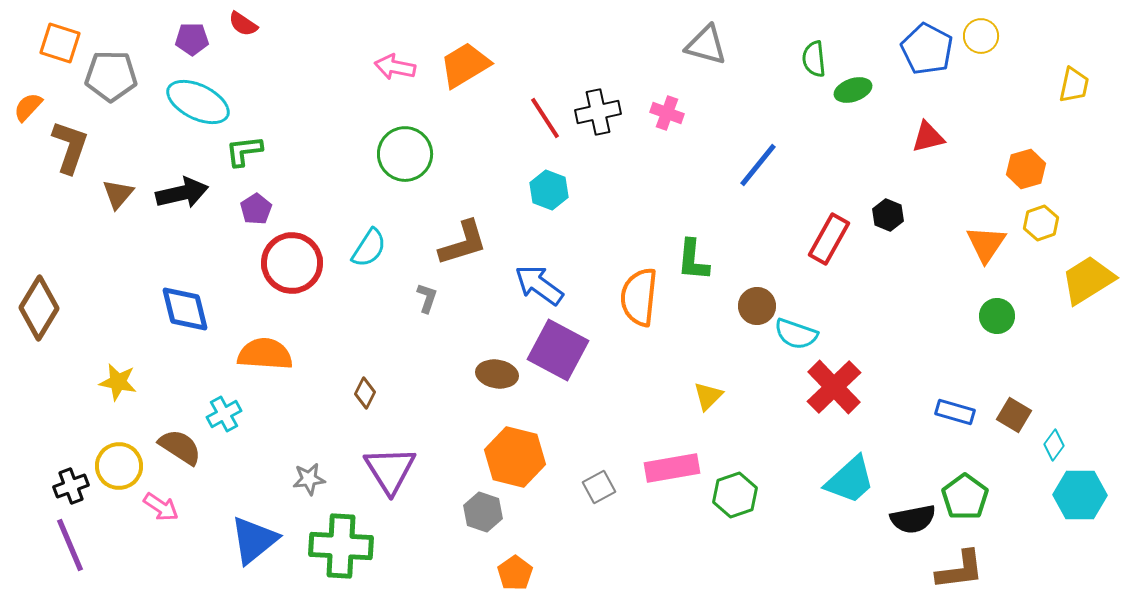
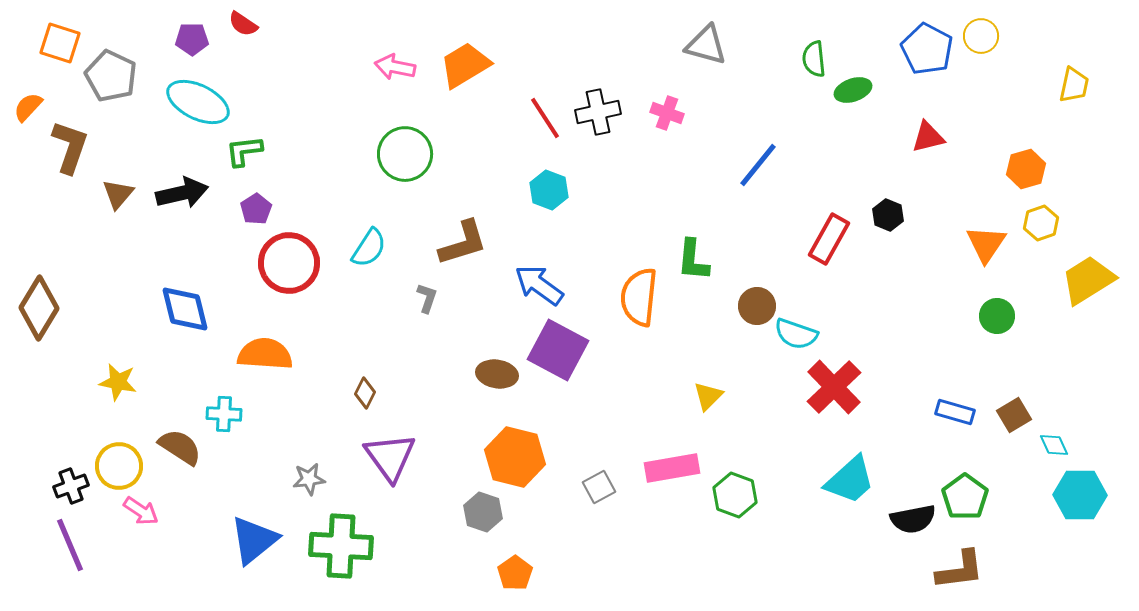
gray pentagon at (111, 76): rotated 24 degrees clockwise
red circle at (292, 263): moved 3 px left
cyan cross at (224, 414): rotated 32 degrees clockwise
brown square at (1014, 415): rotated 28 degrees clockwise
cyan diamond at (1054, 445): rotated 60 degrees counterclockwise
purple triangle at (390, 470): moved 13 px up; rotated 4 degrees counterclockwise
green hexagon at (735, 495): rotated 21 degrees counterclockwise
pink arrow at (161, 507): moved 20 px left, 4 px down
